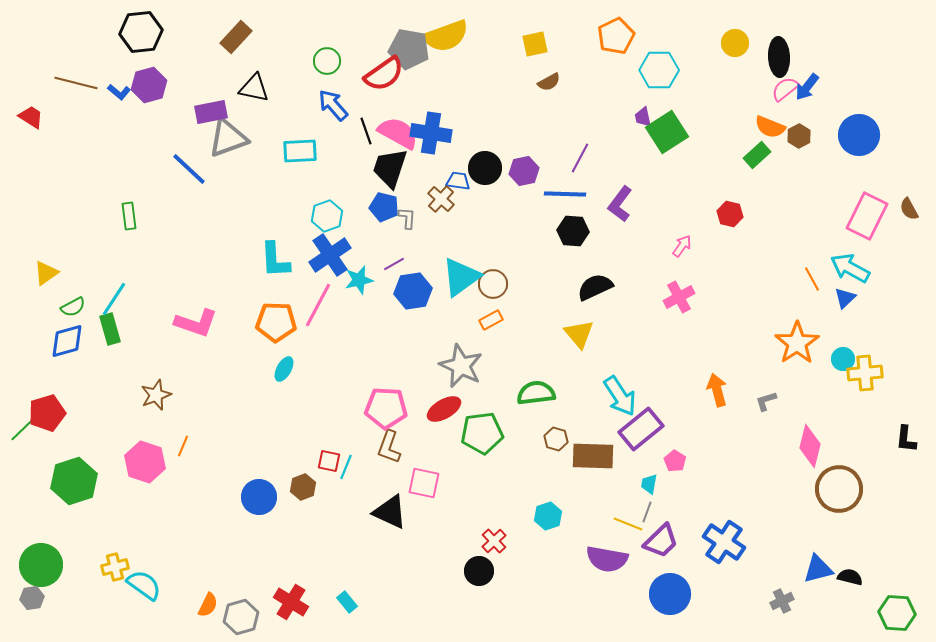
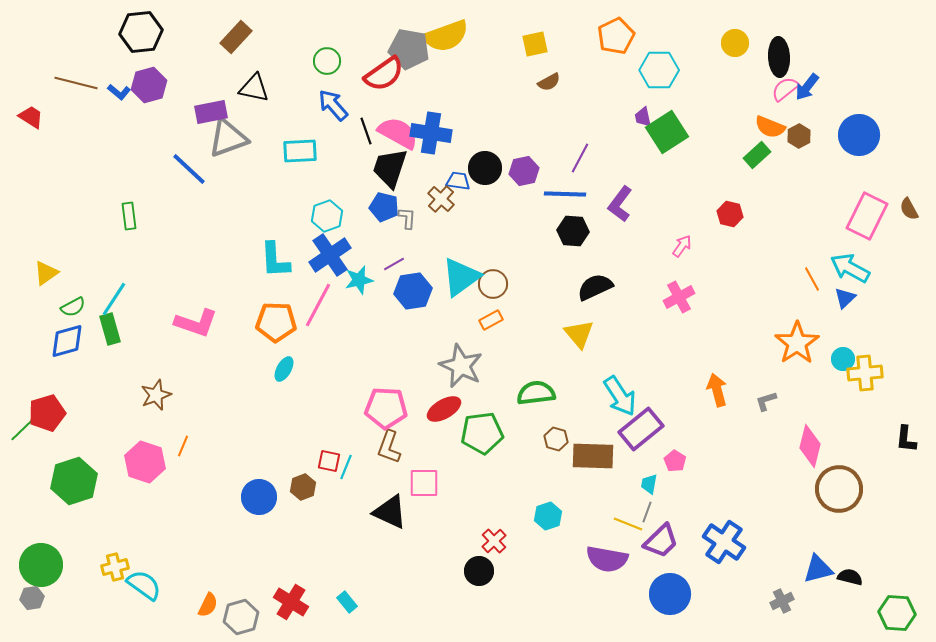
pink square at (424, 483): rotated 12 degrees counterclockwise
